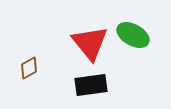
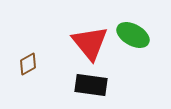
brown diamond: moved 1 px left, 4 px up
black rectangle: rotated 16 degrees clockwise
